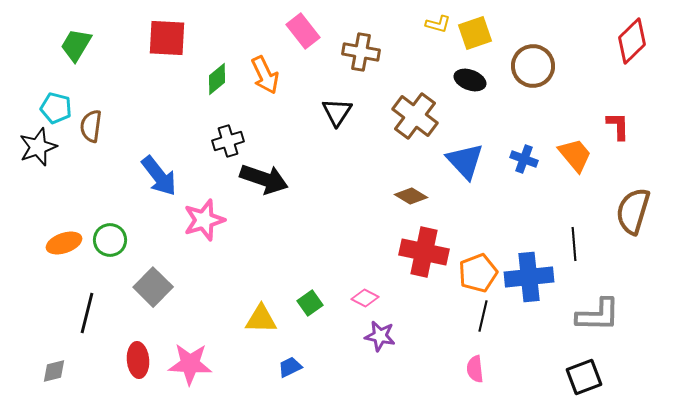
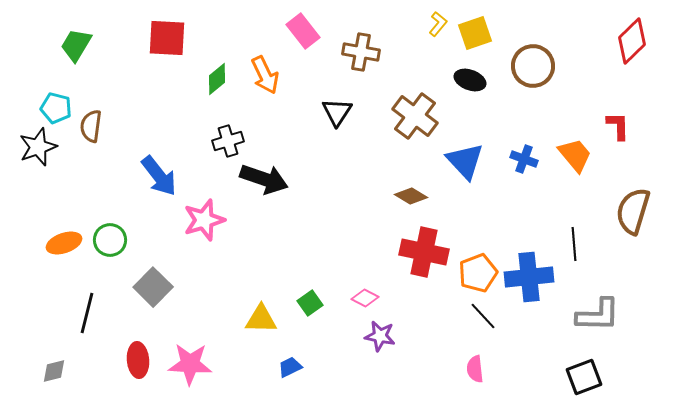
yellow L-shape at (438, 24): rotated 65 degrees counterclockwise
black line at (483, 316): rotated 56 degrees counterclockwise
